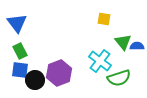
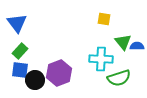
green rectangle: rotated 70 degrees clockwise
cyan cross: moved 1 px right, 2 px up; rotated 35 degrees counterclockwise
